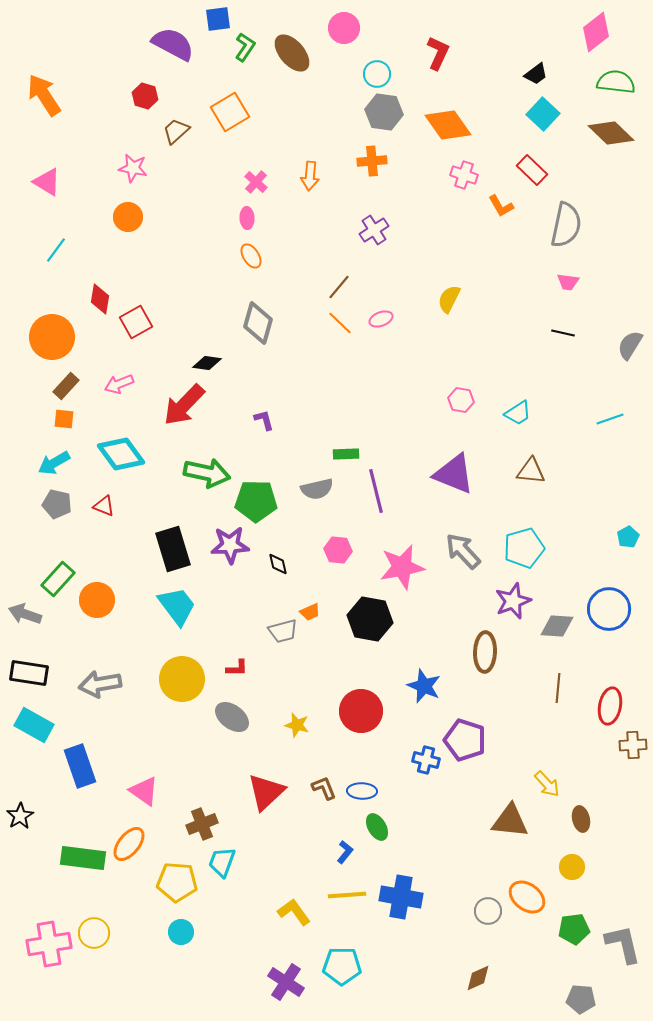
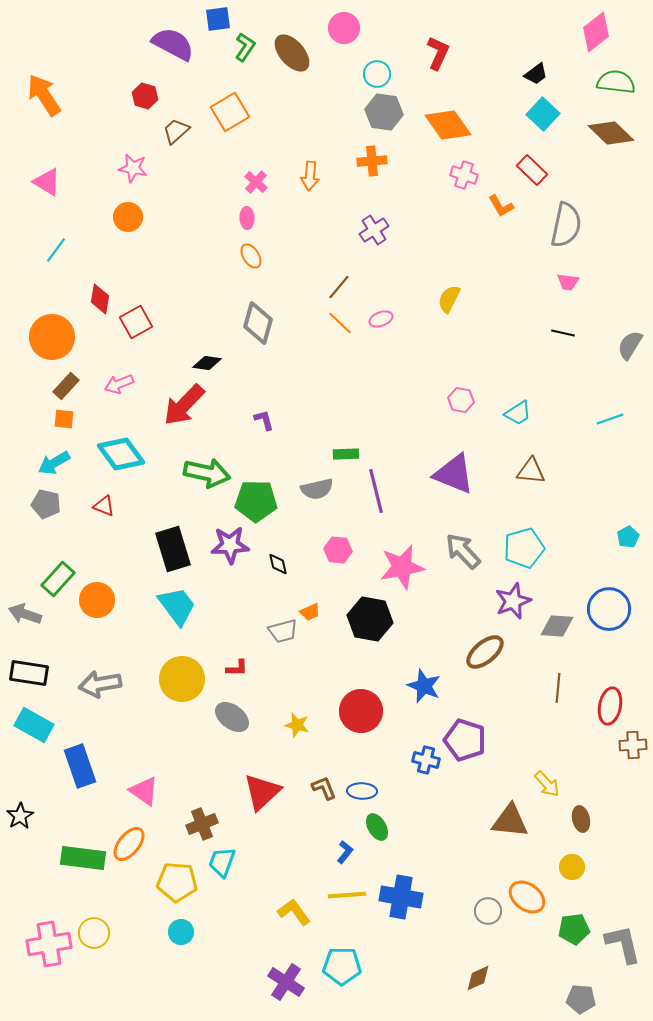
gray pentagon at (57, 504): moved 11 px left
brown ellipse at (485, 652): rotated 48 degrees clockwise
red triangle at (266, 792): moved 4 px left
